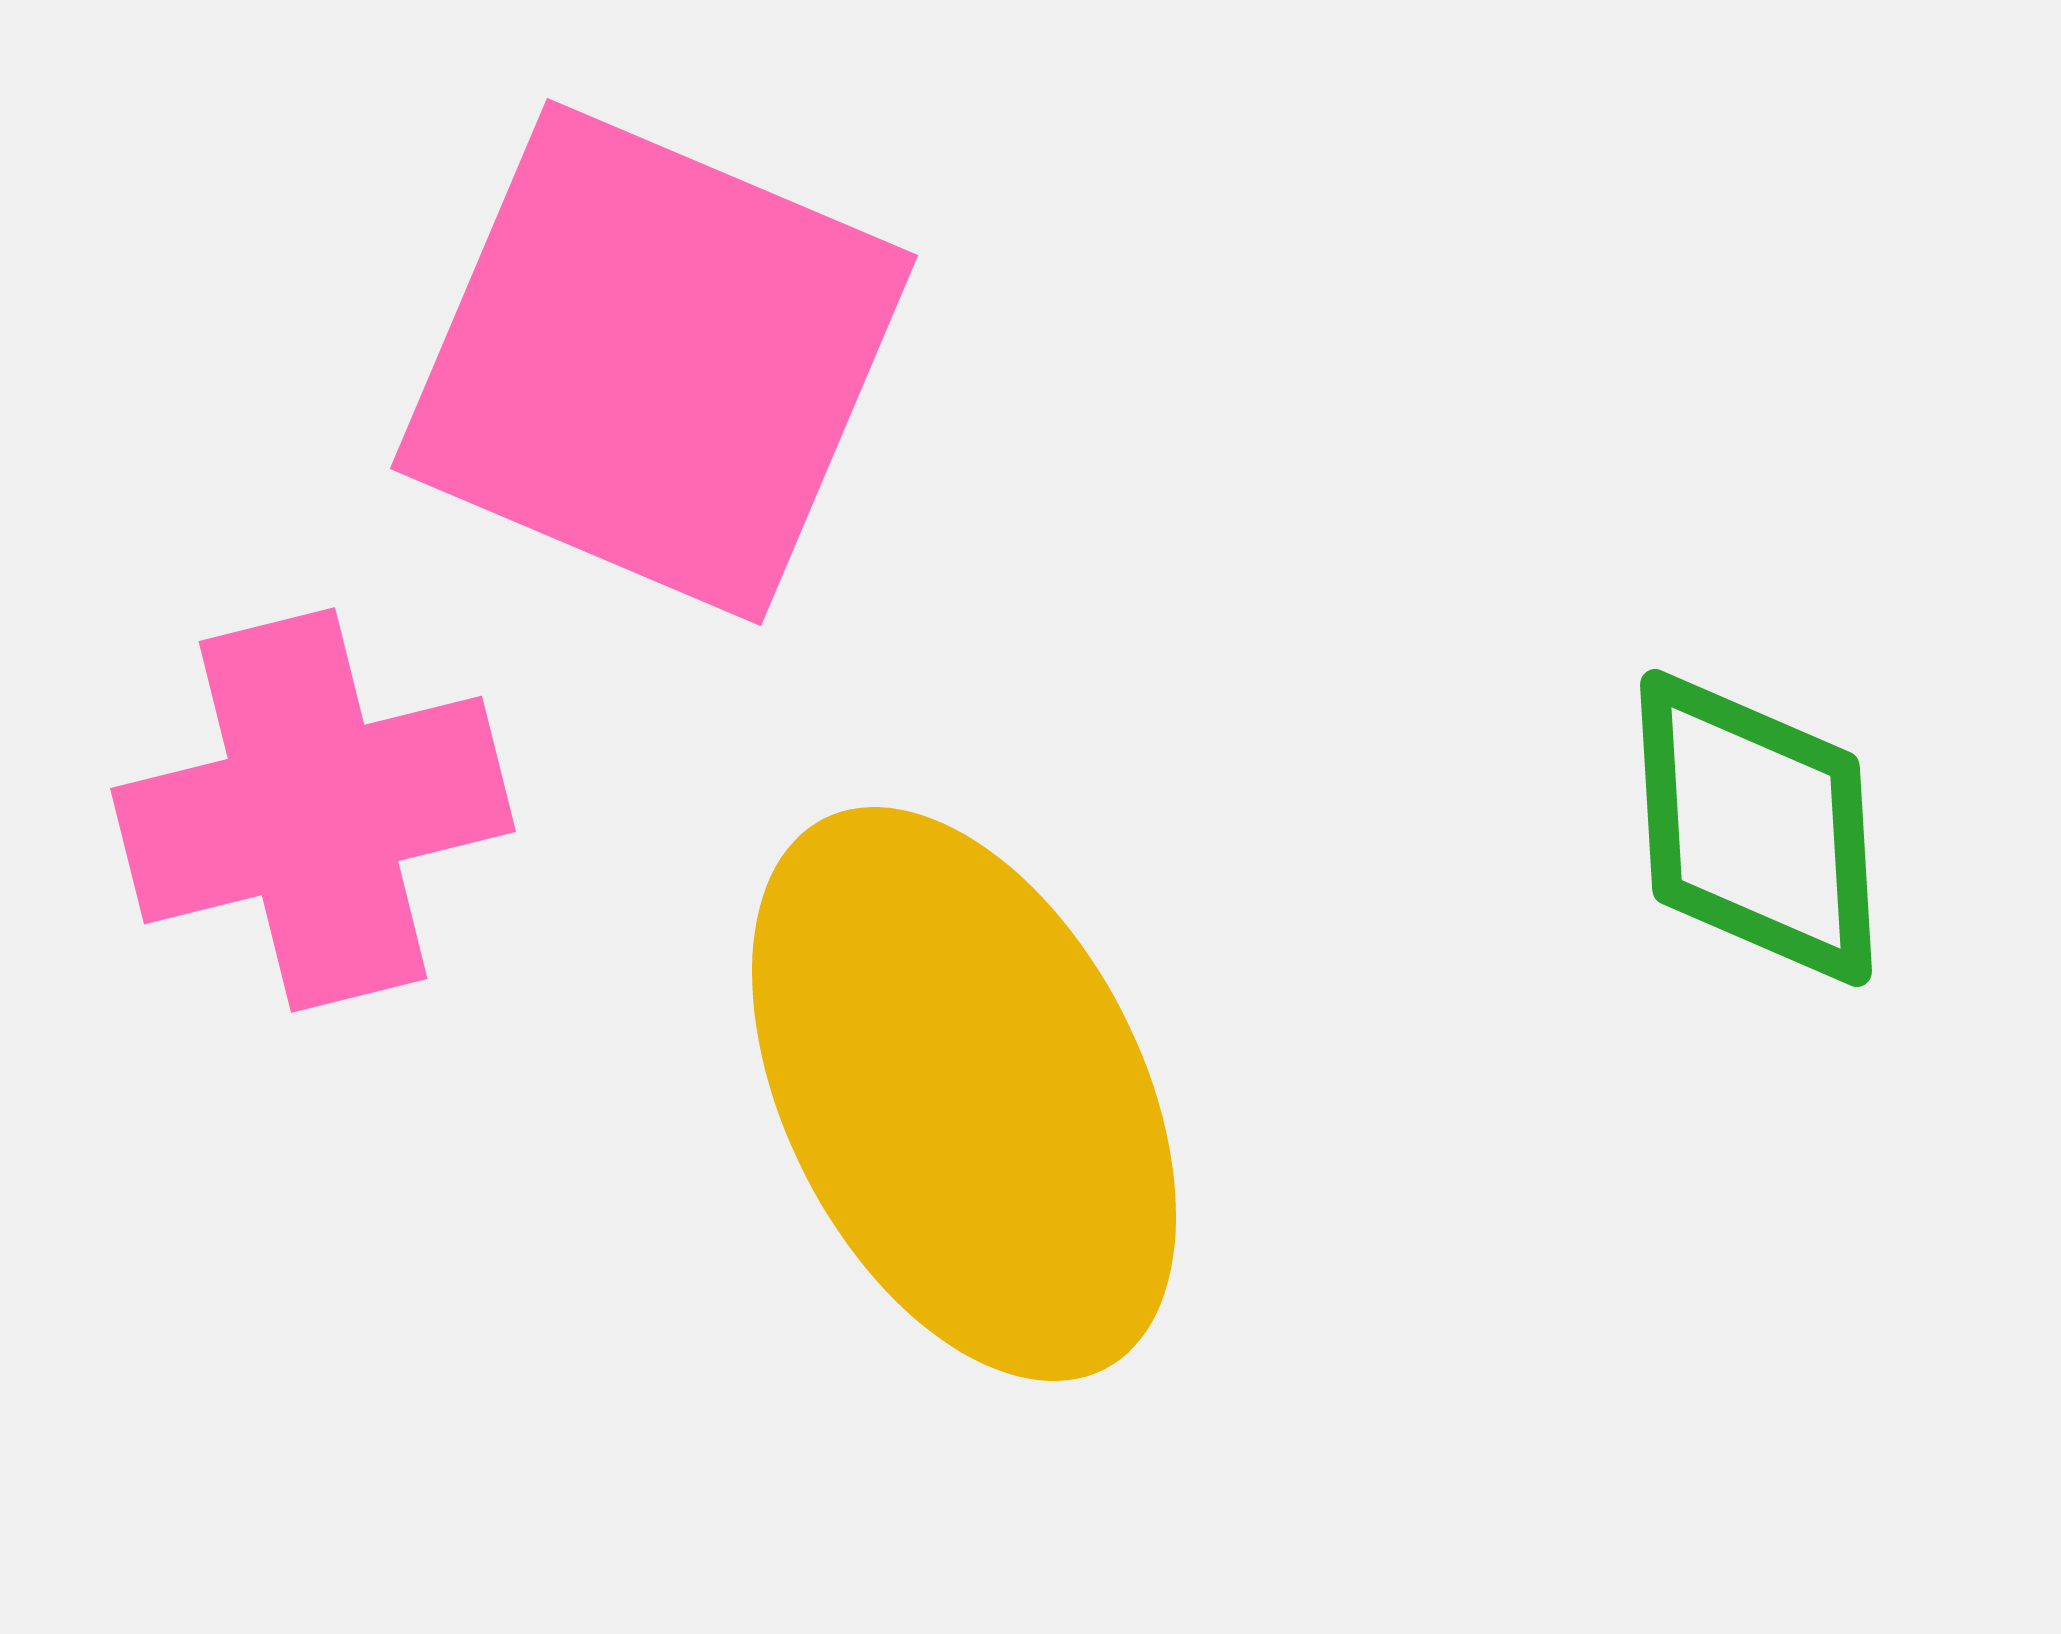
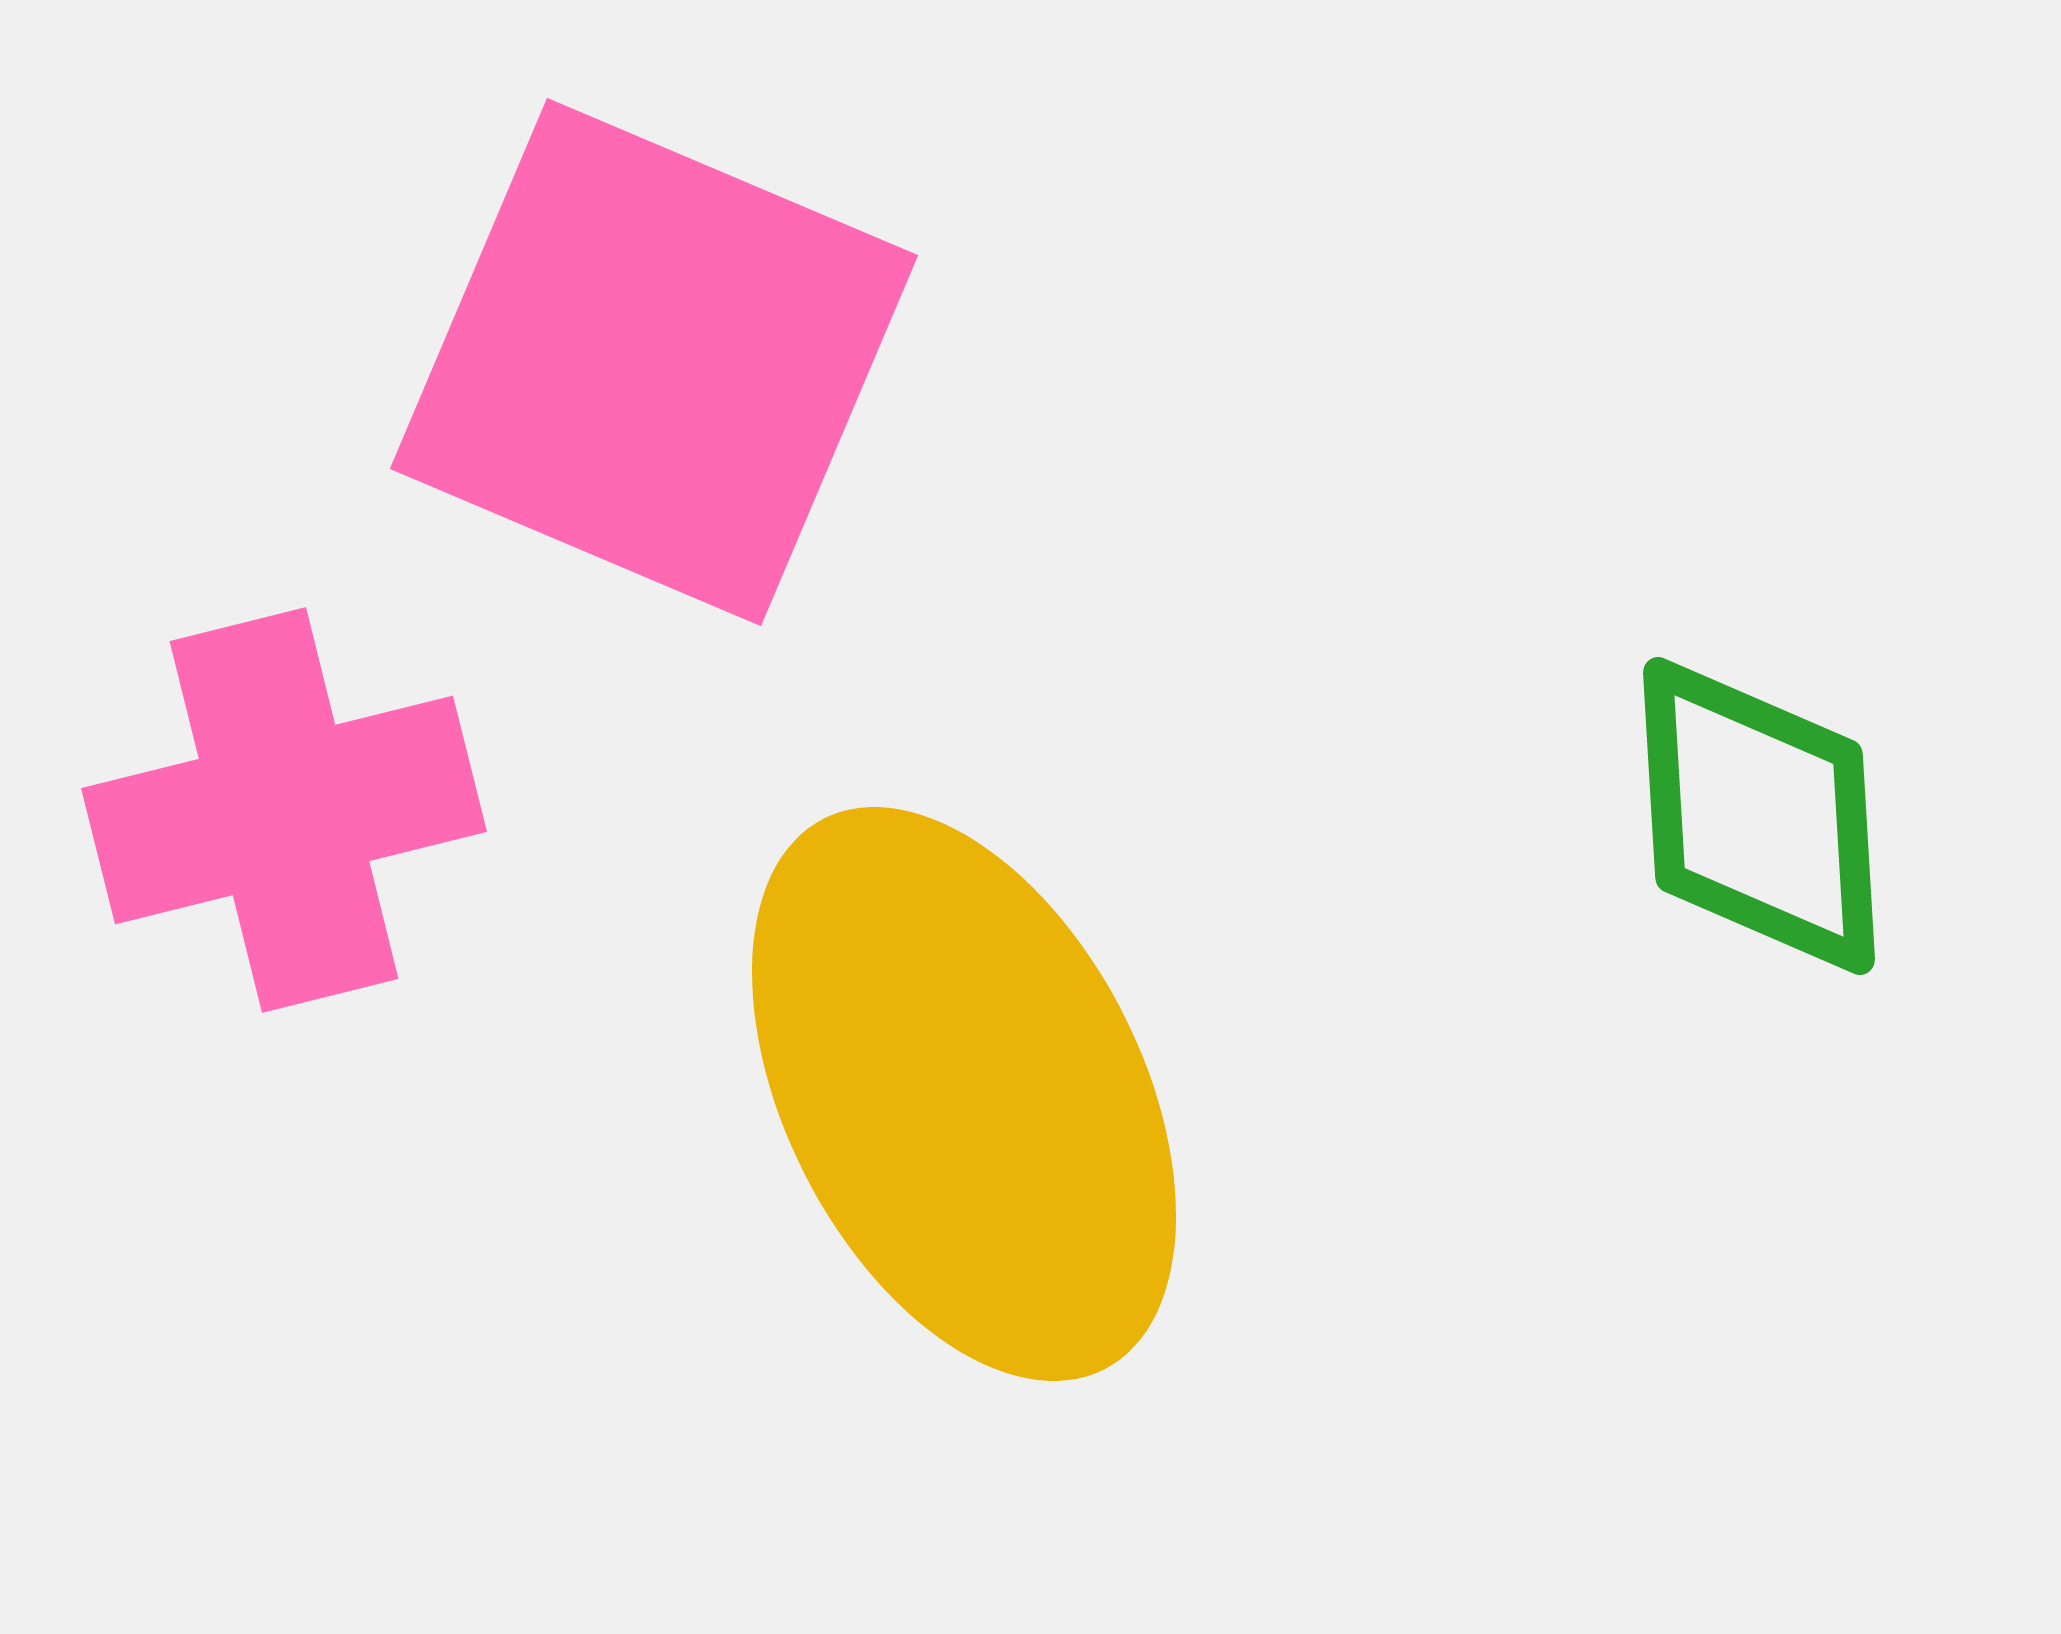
pink cross: moved 29 px left
green diamond: moved 3 px right, 12 px up
